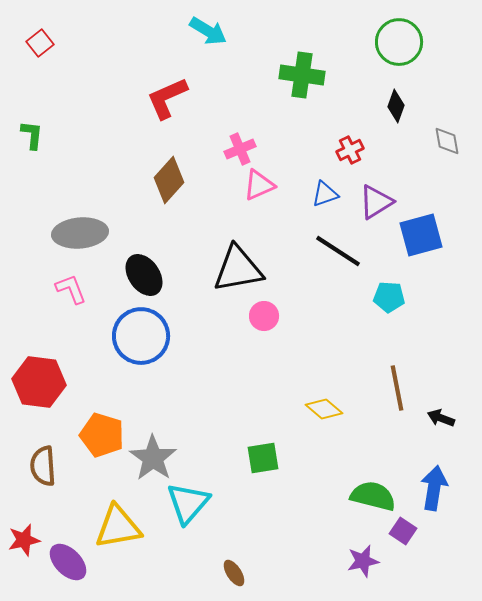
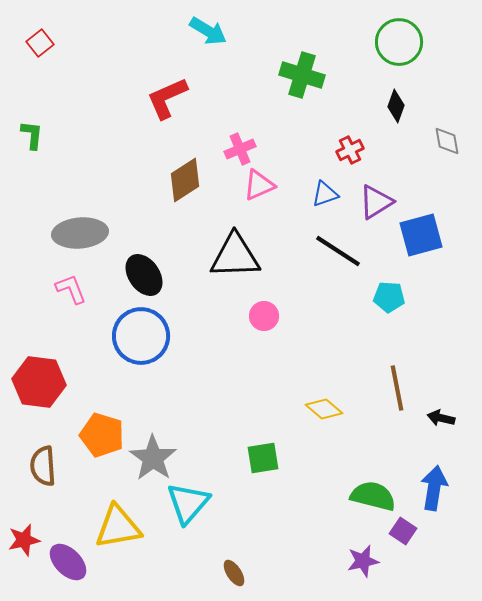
green cross: rotated 9 degrees clockwise
brown diamond: moved 16 px right; rotated 15 degrees clockwise
black triangle: moved 3 px left, 13 px up; rotated 8 degrees clockwise
black arrow: rotated 8 degrees counterclockwise
